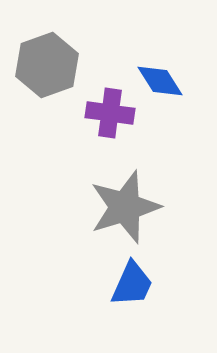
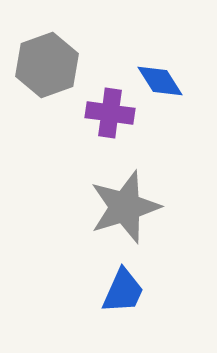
blue trapezoid: moved 9 px left, 7 px down
